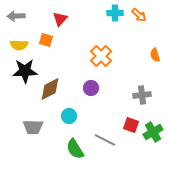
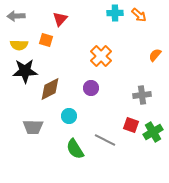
orange semicircle: rotated 56 degrees clockwise
